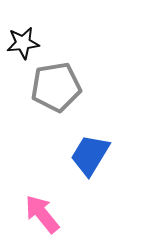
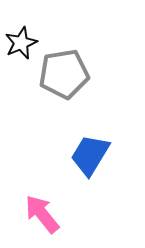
black star: moved 2 px left; rotated 16 degrees counterclockwise
gray pentagon: moved 8 px right, 13 px up
